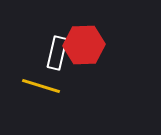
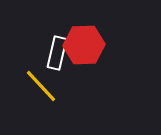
yellow line: rotated 30 degrees clockwise
